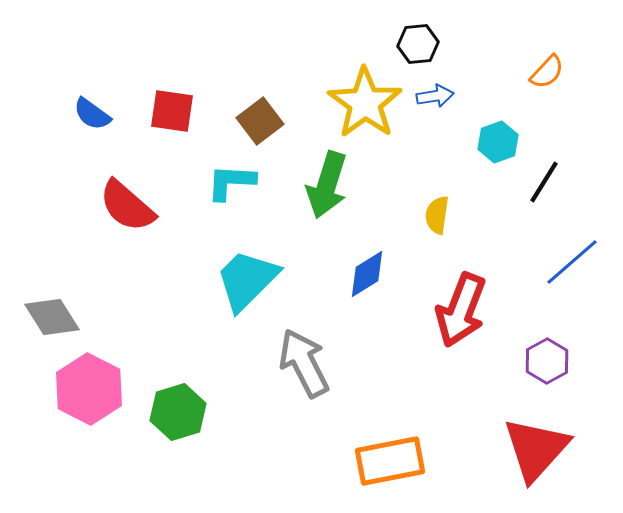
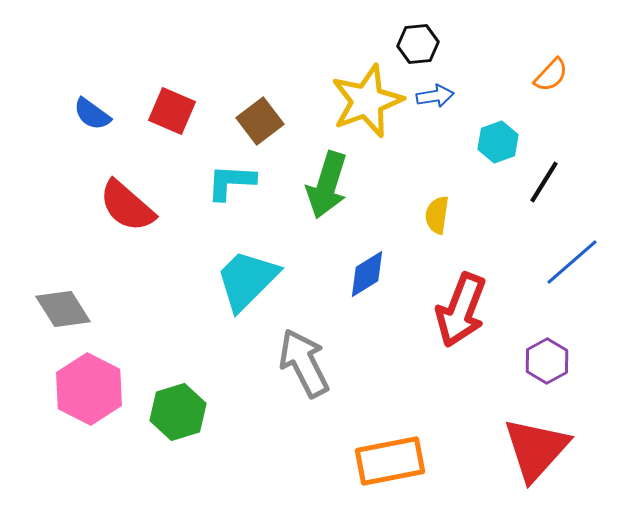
orange semicircle: moved 4 px right, 3 px down
yellow star: moved 2 px right, 2 px up; rotated 16 degrees clockwise
red square: rotated 15 degrees clockwise
gray diamond: moved 11 px right, 8 px up
